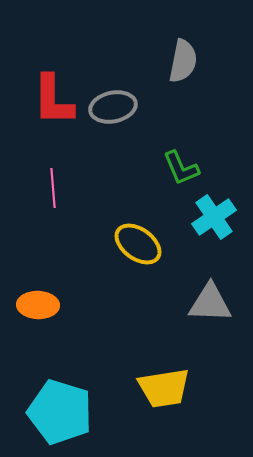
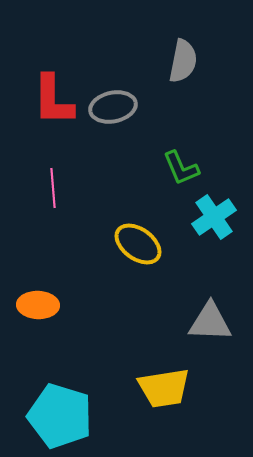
gray triangle: moved 19 px down
cyan pentagon: moved 4 px down
